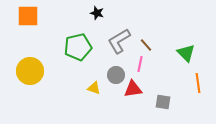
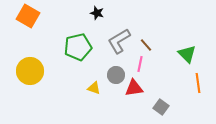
orange square: rotated 30 degrees clockwise
green triangle: moved 1 px right, 1 px down
red triangle: moved 1 px right, 1 px up
gray square: moved 2 px left, 5 px down; rotated 28 degrees clockwise
